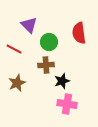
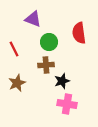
purple triangle: moved 4 px right, 6 px up; rotated 24 degrees counterclockwise
red line: rotated 35 degrees clockwise
